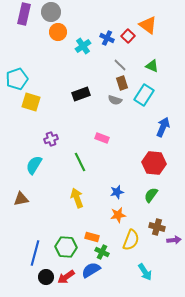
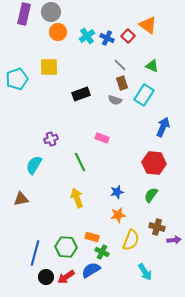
cyan cross: moved 4 px right, 10 px up
yellow square: moved 18 px right, 35 px up; rotated 18 degrees counterclockwise
